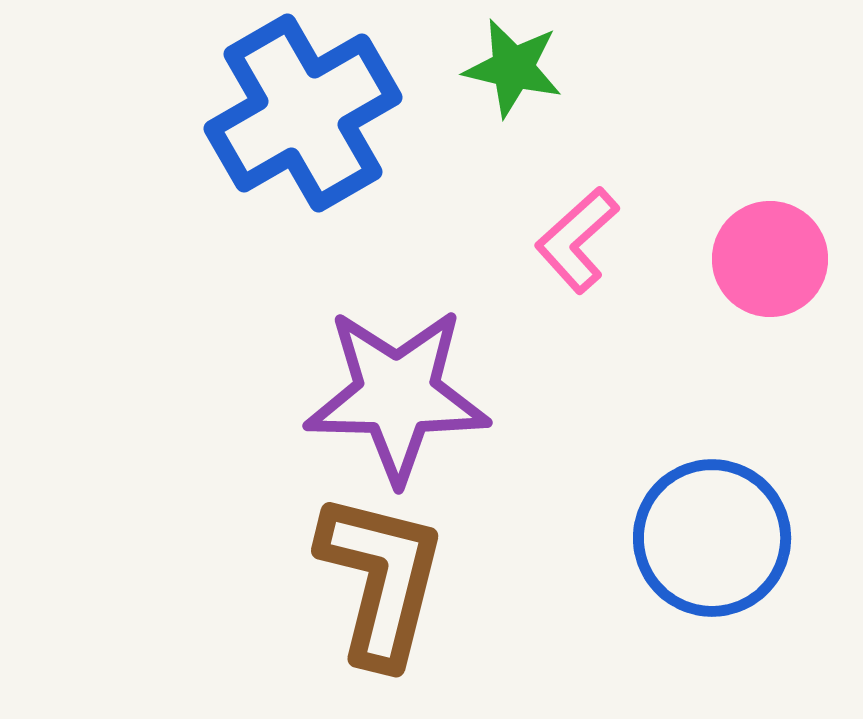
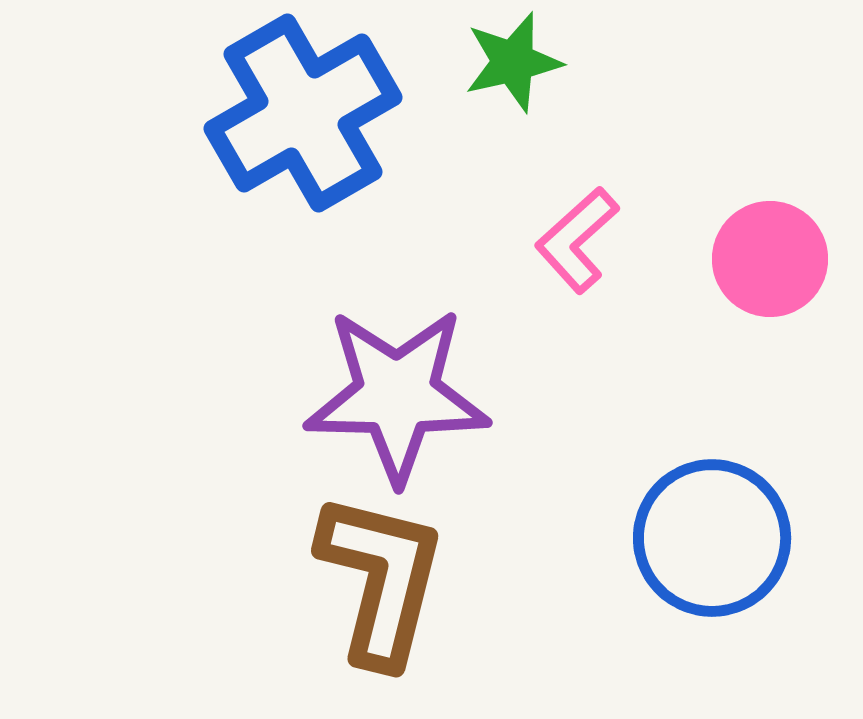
green star: moved 6 px up; rotated 26 degrees counterclockwise
